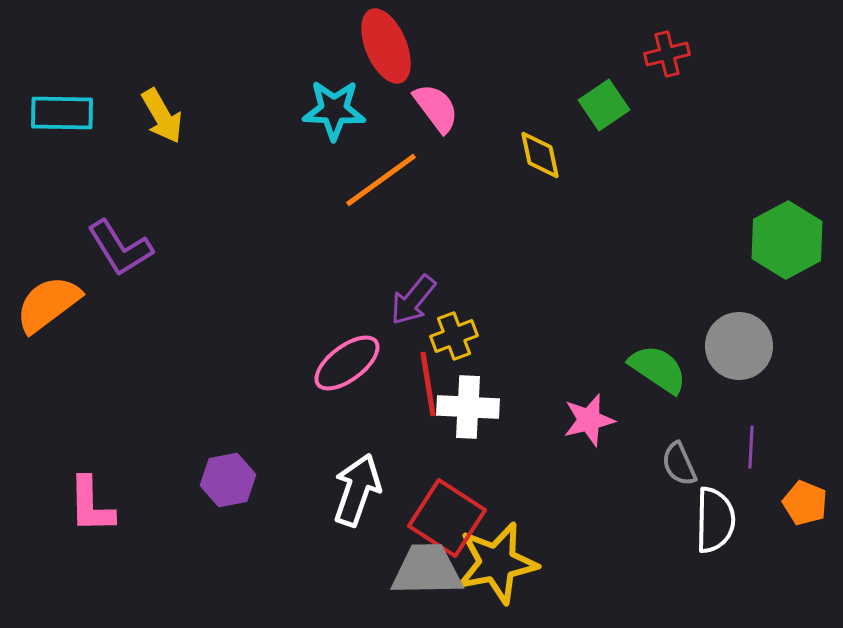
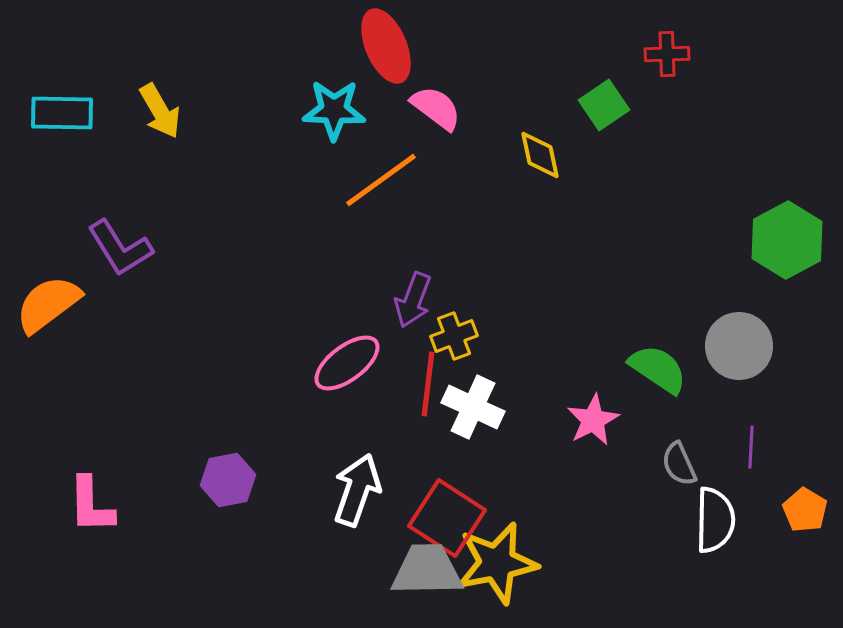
red cross: rotated 12 degrees clockwise
pink semicircle: rotated 16 degrees counterclockwise
yellow arrow: moved 2 px left, 5 px up
purple arrow: rotated 18 degrees counterclockwise
red line: rotated 16 degrees clockwise
white cross: moved 5 px right; rotated 22 degrees clockwise
pink star: moved 4 px right; rotated 14 degrees counterclockwise
orange pentagon: moved 7 px down; rotated 9 degrees clockwise
